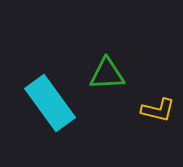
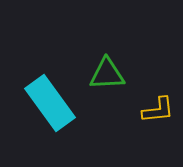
yellow L-shape: rotated 20 degrees counterclockwise
